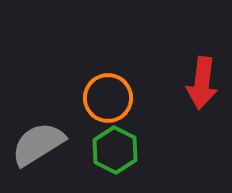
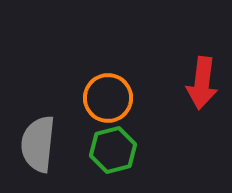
gray semicircle: rotated 52 degrees counterclockwise
green hexagon: moved 2 px left; rotated 18 degrees clockwise
